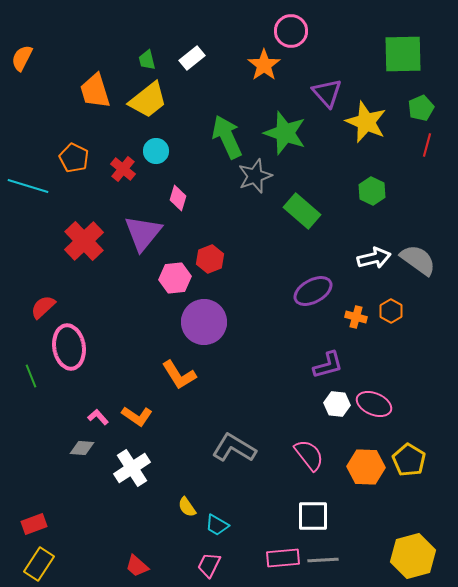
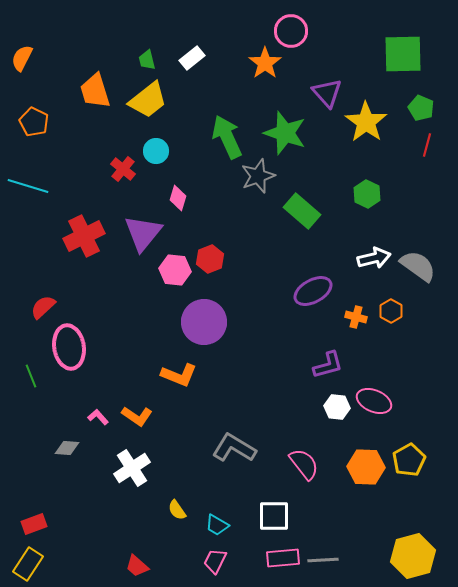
orange star at (264, 65): moved 1 px right, 2 px up
green pentagon at (421, 108): rotated 25 degrees counterclockwise
yellow star at (366, 122): rotated 12 degrees clockwise
orange pentagon at (74, 158): moved 40 px left, 36 px up
gray star at (255, 176): moved 3 px right
green hexagon at (372, 191): moved 5 px left, 3 px down
red cross at (84, 241): moved 5 px up; rotated 18 degrees clockwise
gray semicircle at (418, 260): moved 6 px down
pink hexagon at (175, 278): moved 8 px up; rotated 12 degrees clockwise
orange L-shape at (179, 375): rotated 36 degrees counterclockwise
white hexagon at (337, 404): moved 3 px down
pink ellipse at (374, 404): moved 3 px up
gray diamond at (82, 448): moved 15 px left
pink semicircle at (309, 455): moved 5 px left, 9 px down
yellow pentagon at (409, 460): rotated 12 degrees clockwise
yellow semicircle at (187, 507): moved 10 px left, 3 px down
white square at (313, 516): moved 39 px left
yellow rectangle at (39, 564): moved 11 px left
pink trapezoid at (209, 565): moved 6 px right, 4 px up
